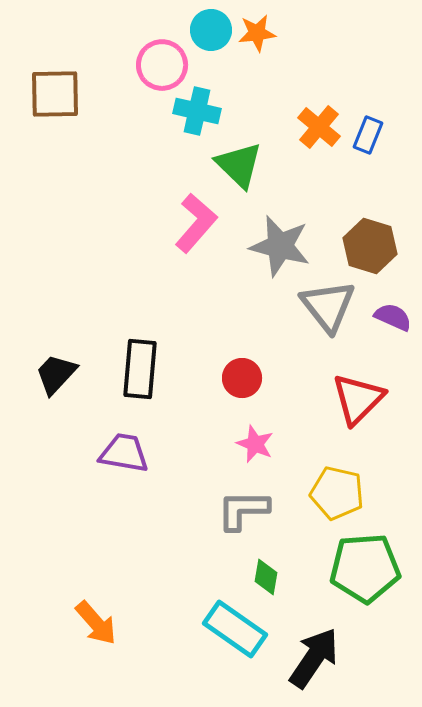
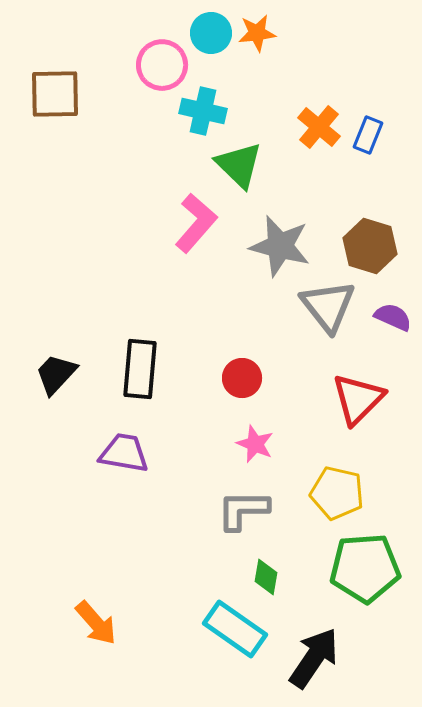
cyan circle: moved 3 px down
cyan cross: moved 6 px right
